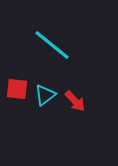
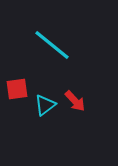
red square: rotated 15 degrees counterclockwise
cyan triangle: moved 10 px down
